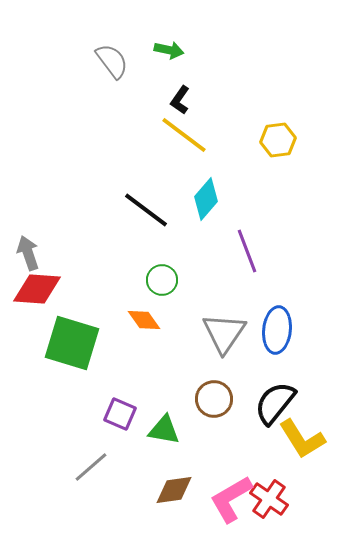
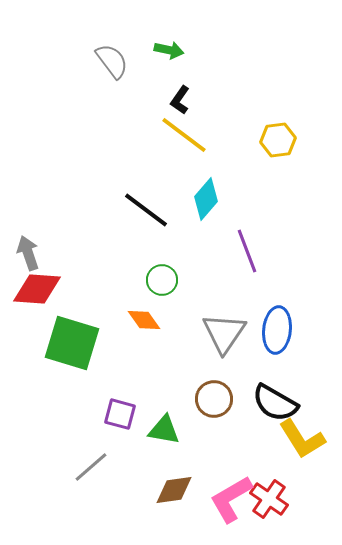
black semicircle: rotated 99 degrees counterclockwise
purple square: rotated 8 degrees counterclockwise
